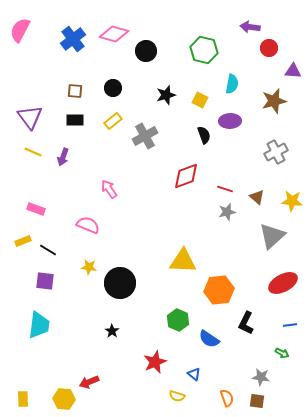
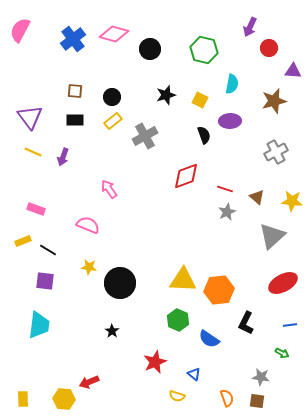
purple arrow at (250, 27): rotated 72 degrees counterclockwise
black circle at (146, 51): moved 4 px right, 2 px up
black circle at (113, 88): moved 1 px left, 9 px down
gray star at (227, 212): rotated 12 degrees counterclockwise
yellow triangle at (183, 261): moved 19 px down
